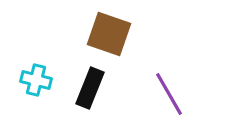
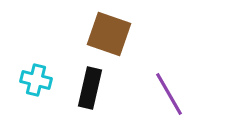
black rectangle: rotated 9 degrees counterclockwise
